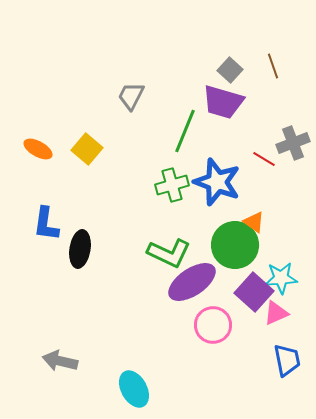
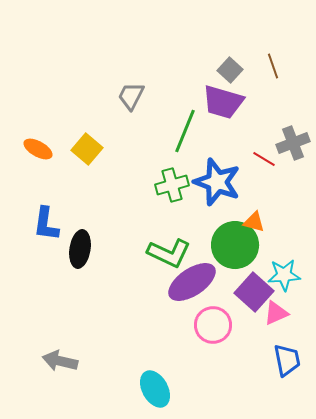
orange triangle: rotated 20 degrees counterclockwise
cyan star: moved 3 px right, 3 px up
cyan ellipse: moved 21 px right
